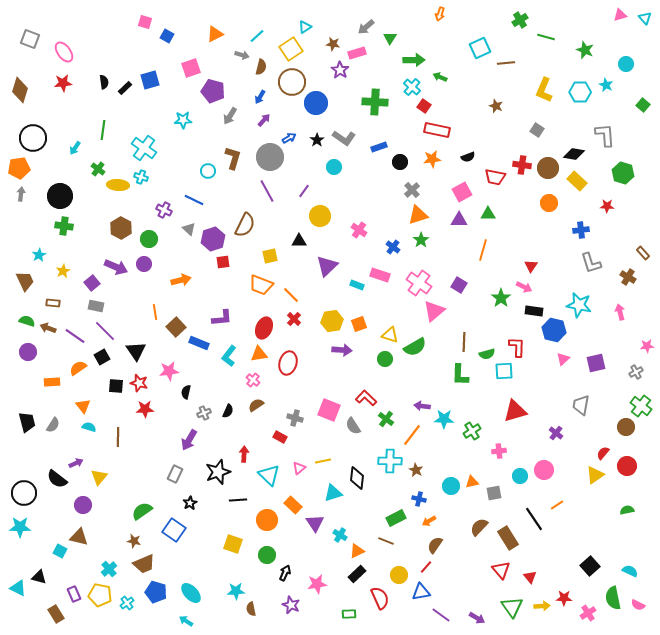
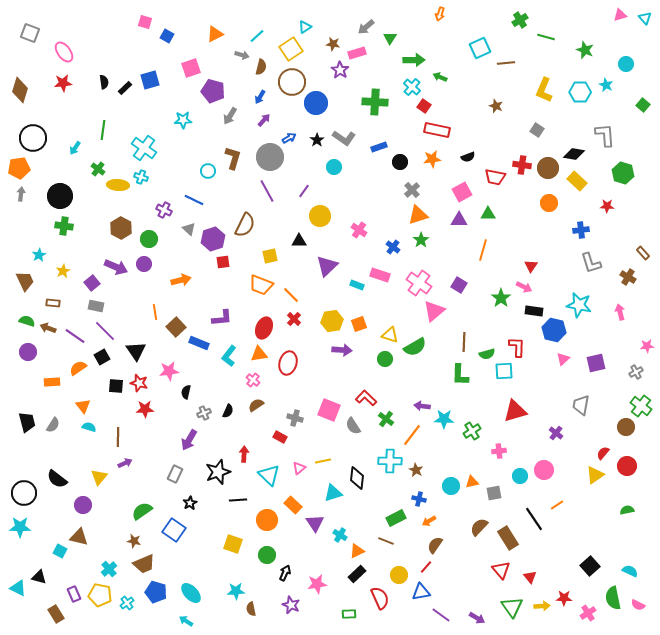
gray square at (30, 39): moved 6 px up
purple arrow at (76, 463): moved 49 px right
